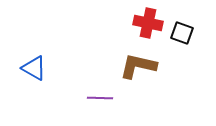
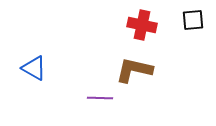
red cross: moved 6 px left, 2 px down
black square: moved 11 px right, 13 px up; rotated 25 degrees counterclockwise
brown L-shape: moved 4 px left, 4 px down
